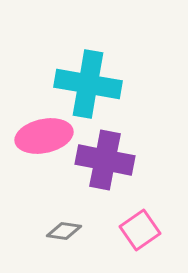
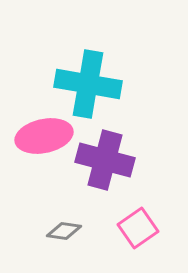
purple cross: rotated 4 degrees clockwise
pink square: moved 2 px left, 2 px up
